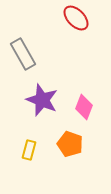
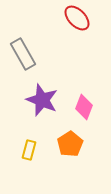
red ellipse: moved 1 px right
orange pentagon: rotated 20 degrees clockwise
